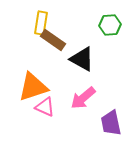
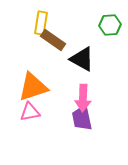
pink arrow: rotated 48 degrees counterclockwise
pink triangle: moved 15 px left, 5 px down; rotated 35 degrees counterclockwise
purple trapezoid: moved 29 px left, 5 px up
